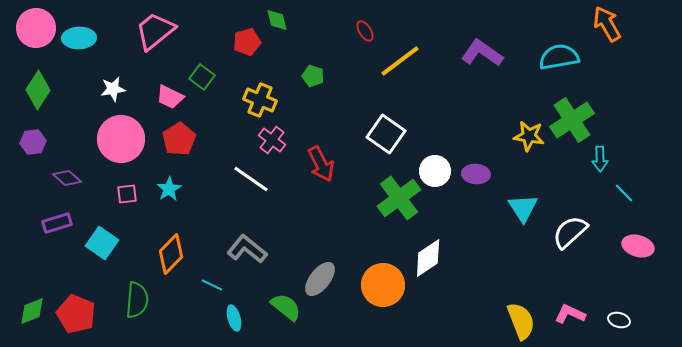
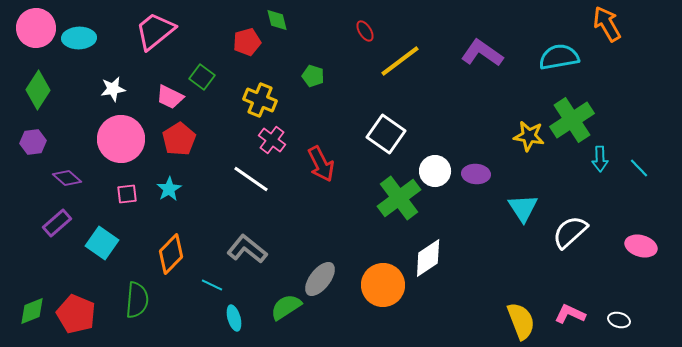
cyan line at (624, 193): moved 15 px right, 25 px up
purple rectangle at (57, 223): rotated 24 degrees counterclockwise
pink ellipse at (638, 246): moved 3 px right
green semicircle at (286, 307): rotated 72 degrees counterclockwise
